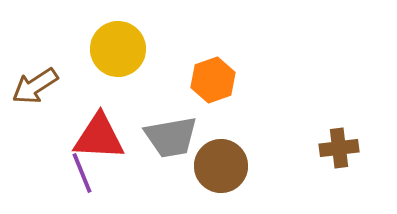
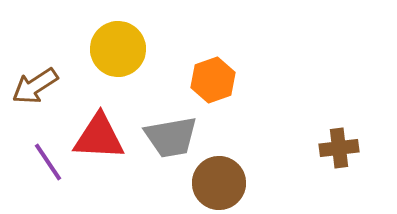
brown circle: moved 2 px left, 17 px down
purple line: moved 34 px left, 11 px up; rotated 12 degrees counterclockwise
